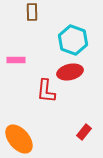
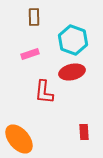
brown rectangle: moved 2 px right, 5 px down
pink rectangle: moved 14 px right, 6 px up; rotated 18 degrees counterclockwise
red ellipse: moved 2 px right
red L-shape: moved 2 px left, 1 px down
red rectangle: rotated 42 degrees counterclockwise
